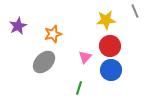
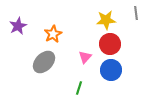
gray line: moved 1 px right, 2 px down; rotated 16 degrees clockwise
orange star: rotated 12 degrees counterclockwise
red circle: moved 2 px up
